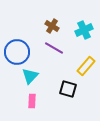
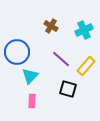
brown cross: moved 1 px left
purple line: moved 7 px right, 11 px down; rotated 12 degrees clockwise
